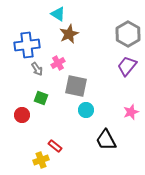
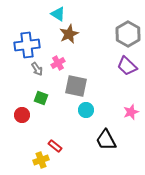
purple trapezoid: rotated 85 degrees counterclockwise
